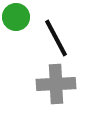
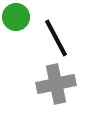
gray cross: rotated 9 degrees counterclockwise
